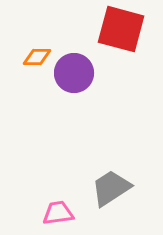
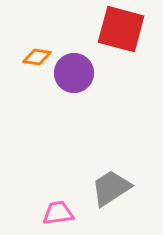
orange diamond: rotated 8 degrees clockwise
